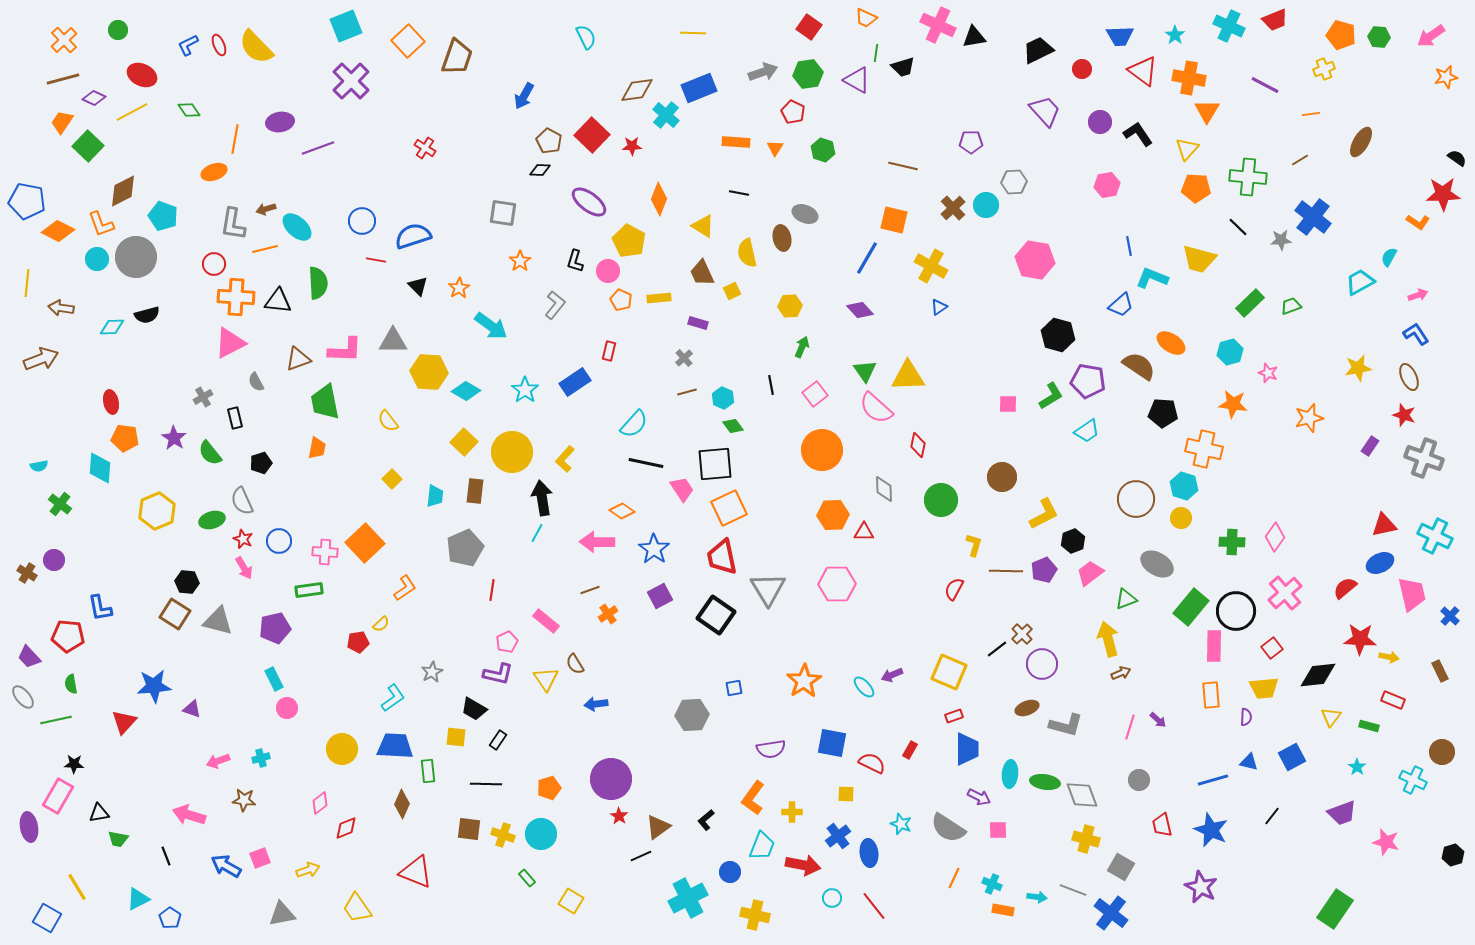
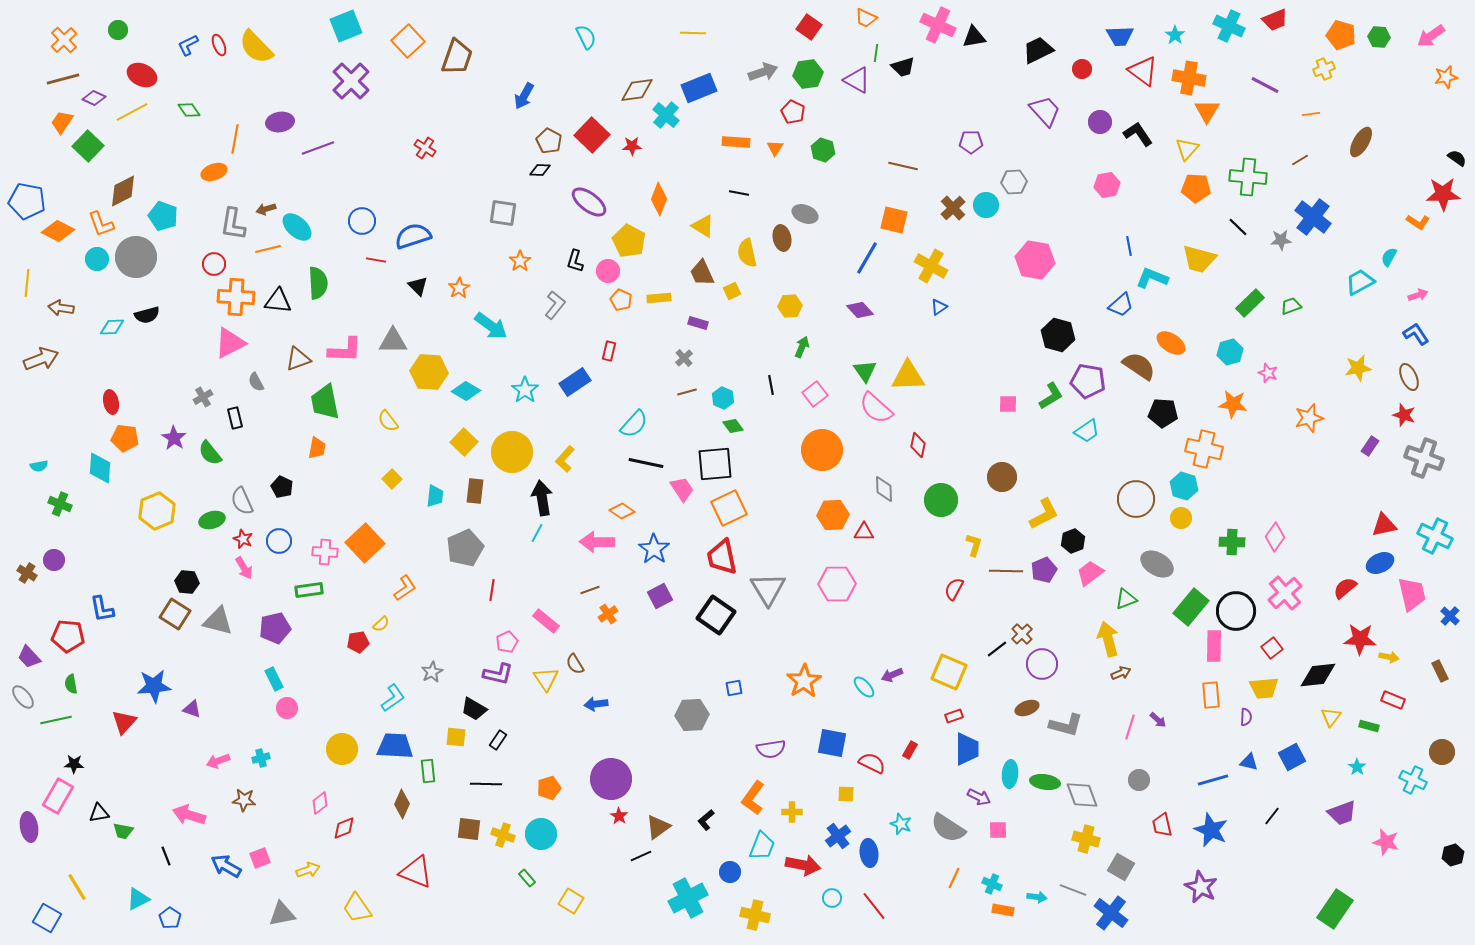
orange line at (265, 249): moved 3 px right
black pentagon at (261, 463): moved 21 px right, 24 px down; rotated 30 degrees counterclockwise
green cross at (60, 504): rotated 15 degrees counterclockwise
blue L-shape at (100, 608): moved 2 px right, 1 px down
red diamond at (346, 828): moved 2 px left
green trapezoid at (118, 839): moved 5 px right, 8 px up
